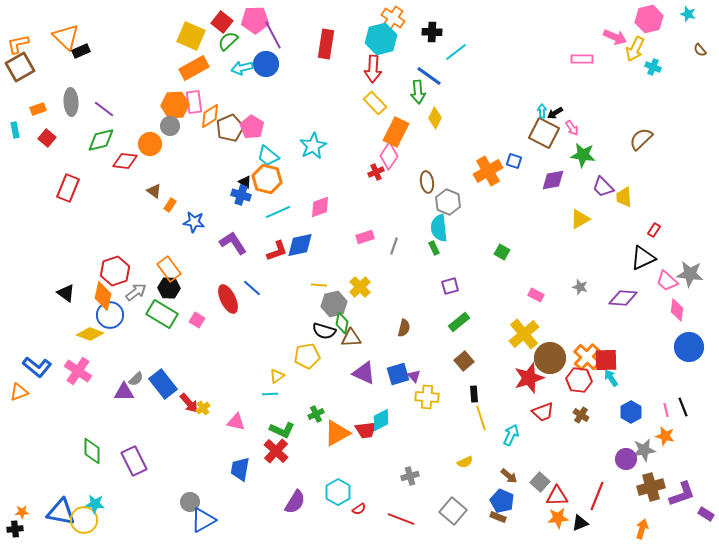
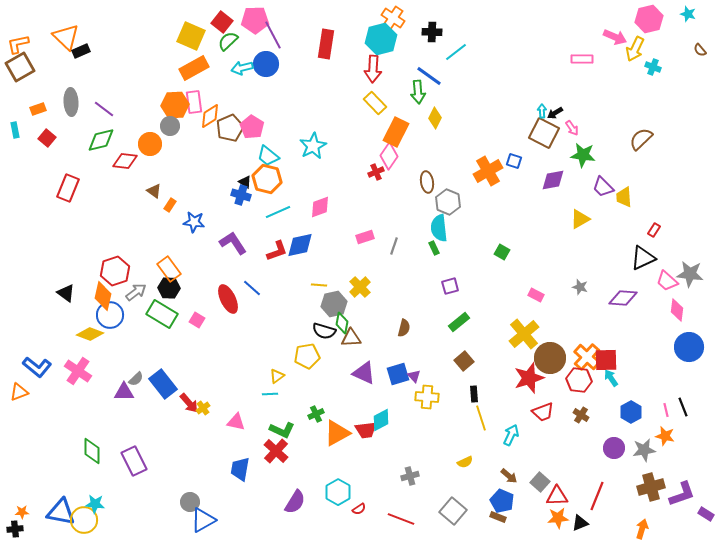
purple circle at (626, 459): moved 12 px left, 11 px up
